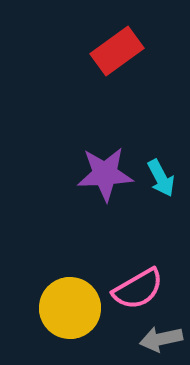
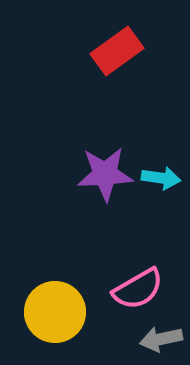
cyan arrow: rotated 54 degrees counterclockwise
yellow circle: moved 15 px left, 4 px down
